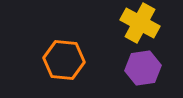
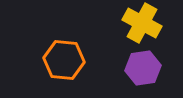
yellow cross: moved 2 px right
